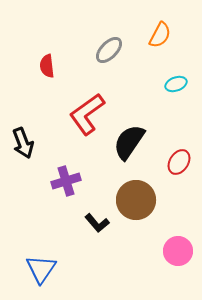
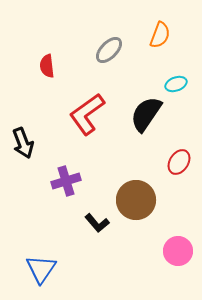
orange semicircle: rotated 8 degrees counterclockwise
black semicircle: moved 17 px right, 28 px up
